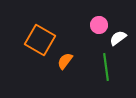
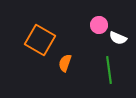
white semicircle: rotated 120 degrees counterclockwise
orange semicircle: moved 2 px down; rotated 18 degrees counterclockwise
green line: moved 3 px right, 3 px down
